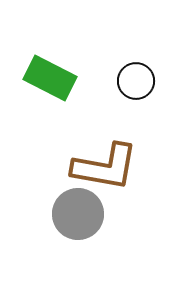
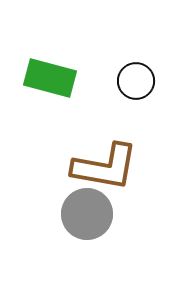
green rectangle: rotated 12 degrees counterclockwise
gray circle: moved 9 px right
